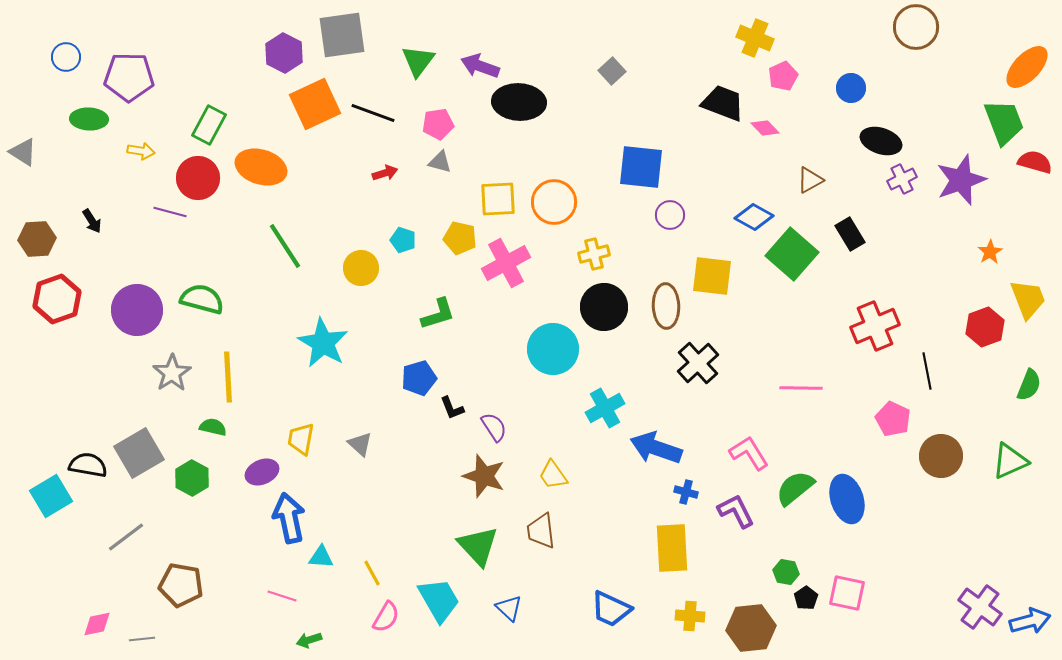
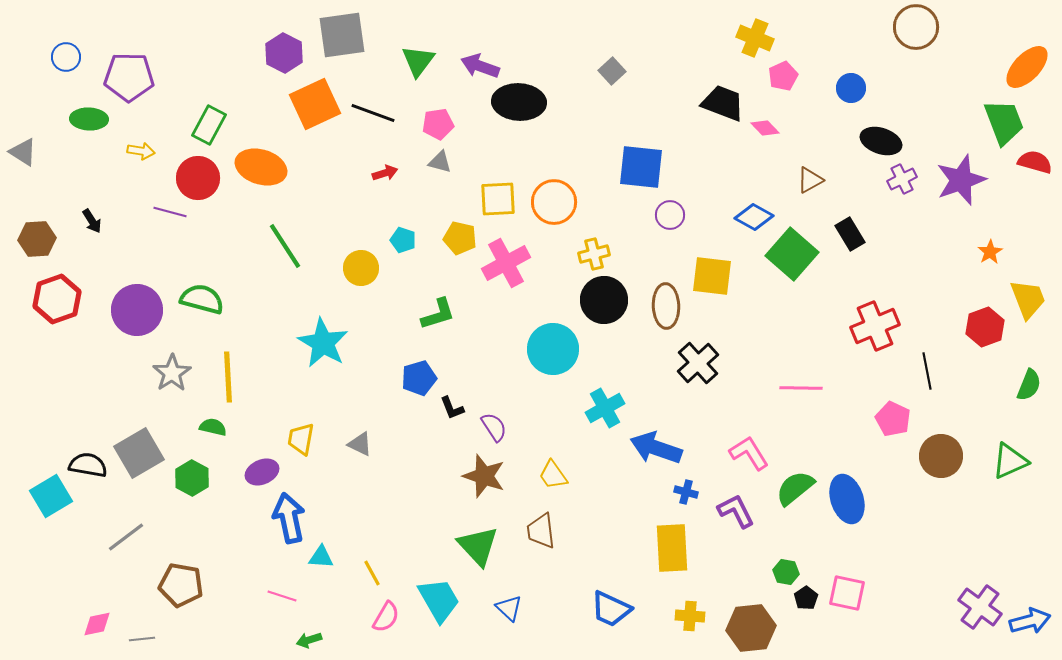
black circle at (604, 307): moved 7 px up
gray triangle at (360, 444): rotated 16 degrees counterclockwise
